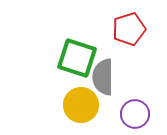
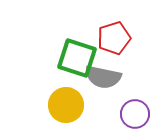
red pentagon: moved 15 px left, 9 px down
gray semicircle: rotated 78 degrees counterclockwise
yellow circle: moved 15 px left
